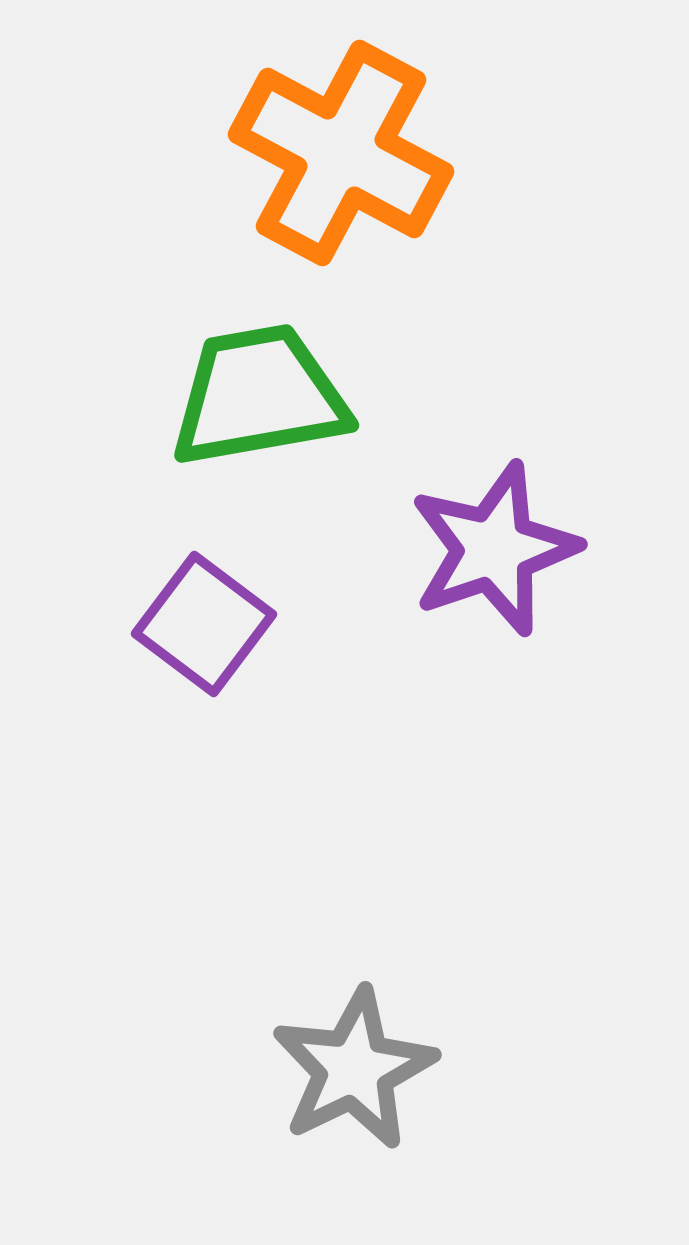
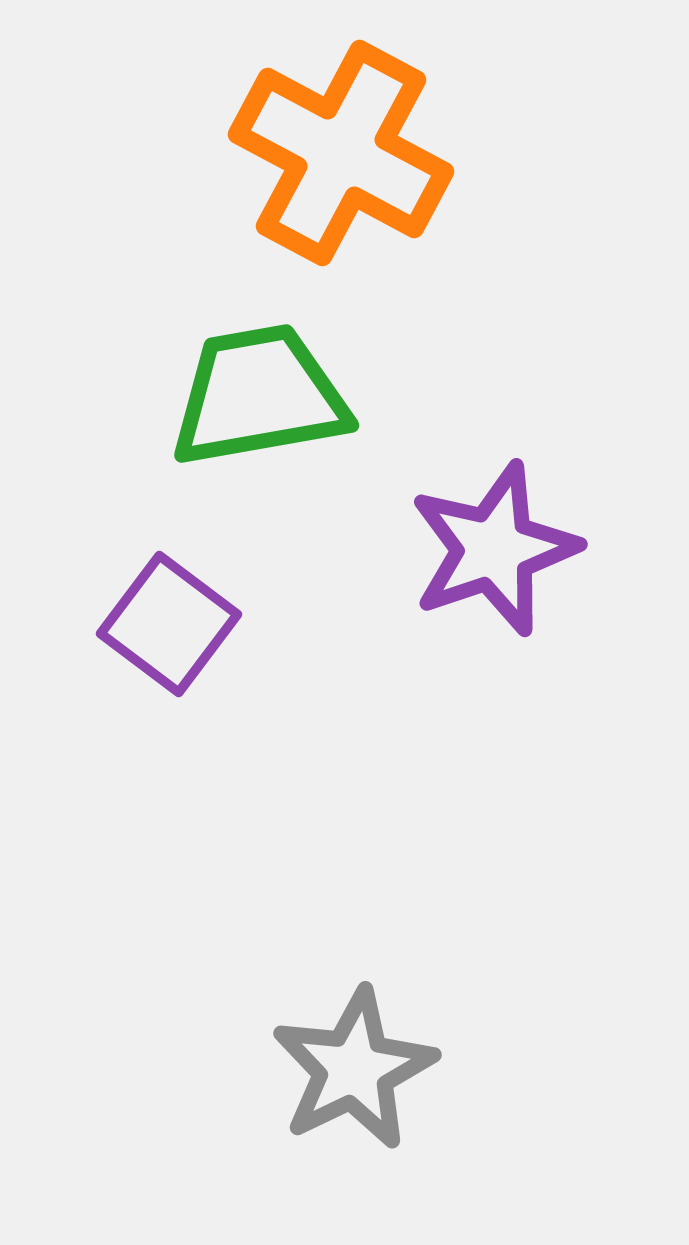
purple square: moved 35 px left
